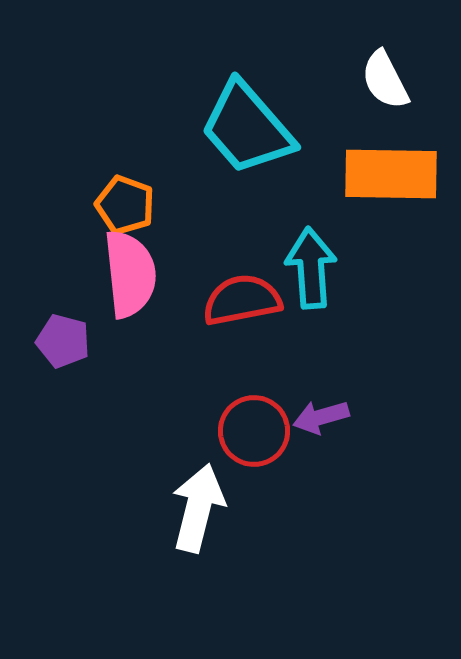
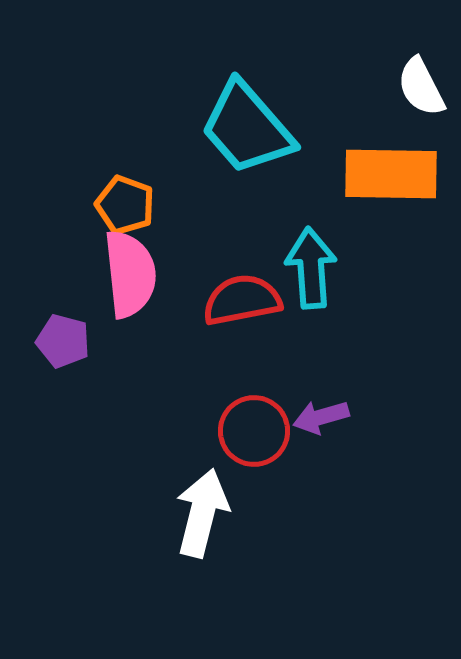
white semicircle: moved 36 px right, 7 px down
white arrow: moved 4 px right, 5 px down
